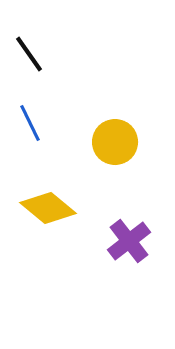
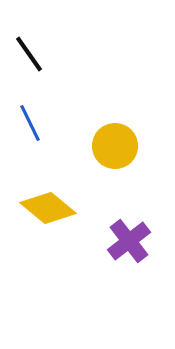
yellow circle: moved 4 px down
